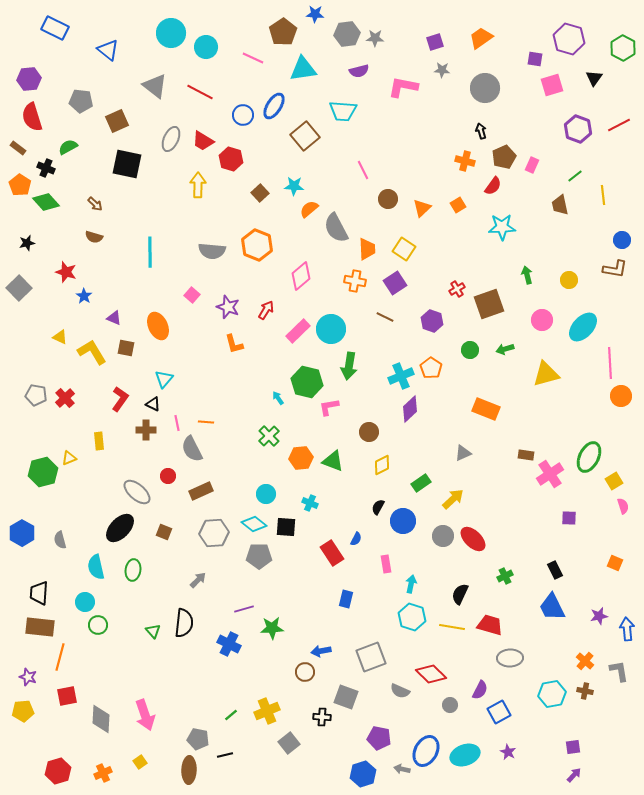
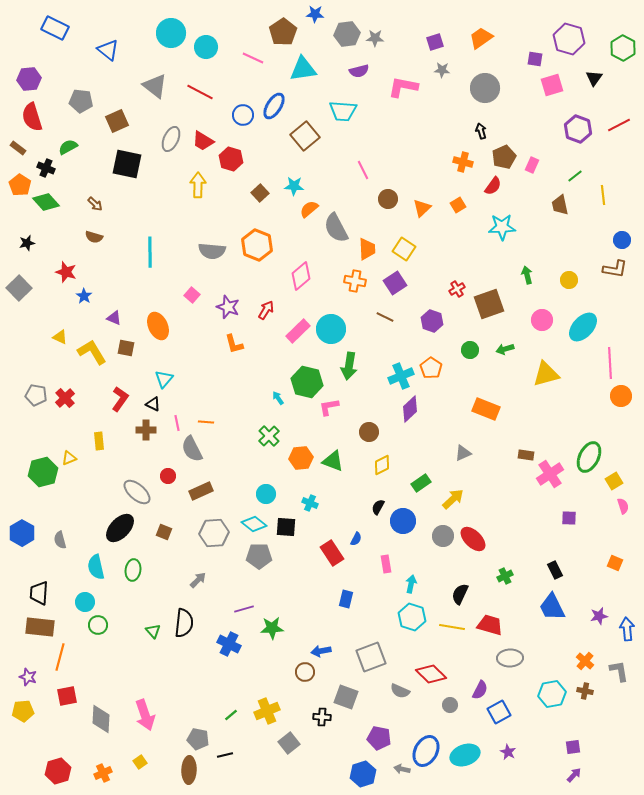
orange cross at (465, 161): moved 2 px left, 1 px down
